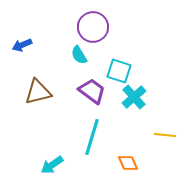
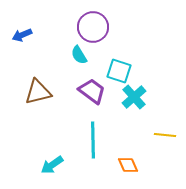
blue arrow: moved 10 px up
cyan line: moved 1 px right, 3 px down; rotated 18 degrees counterclockwise
orange diamond: moved 2 px down
